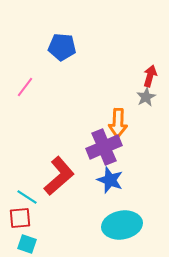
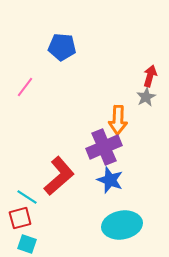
orange arrow: moved 3 px up
red square: rotated 10 degrees counterclockwise
